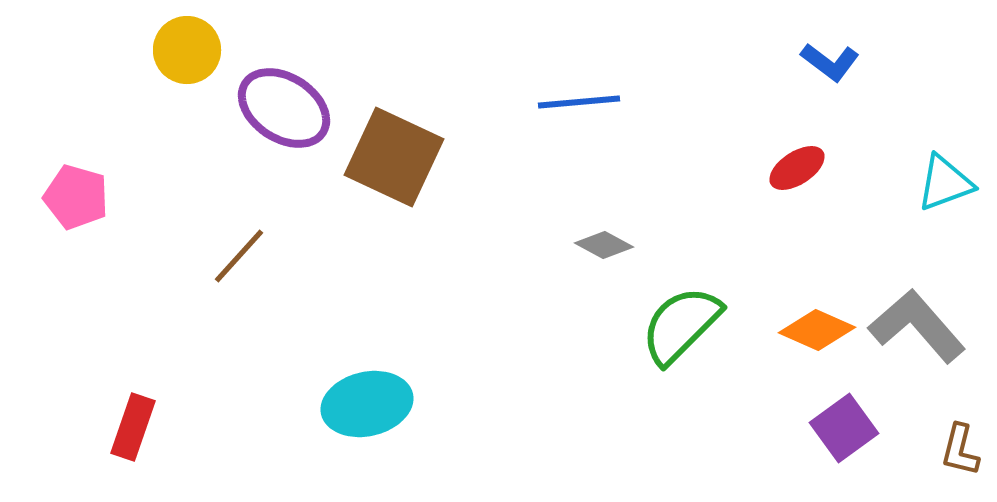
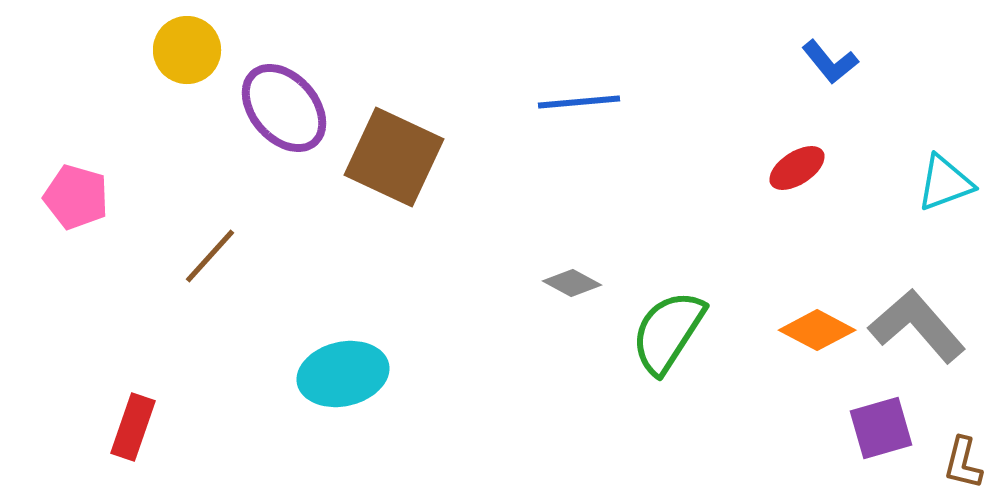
blue L-shape: rotated 14 degrees clockwise
purple ellipse: rotated 16 degrees clockwise
gray diamond: moved 32 px left, 38 px down
brown line: moved 29 px left
green semicircle: moved 13 px left, 7 px down; rotated 12 degrees counterclockwise
orange diamond: rotated 4 degrees clockwise
cyan ellipse: moved 24 px left, 30 px up
purple square: moved 37 px right; rotated 20 degrees clockwise
brown L-shape: moved 3 px right, 13 px down
